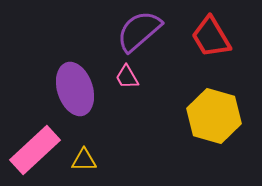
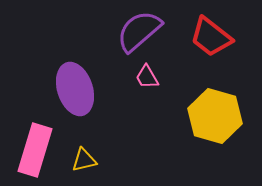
red trapezoid: rotated 21 degrees counterclockwise
pink trapezoid: moved 20 px right
yellow hexagon: moved 1 px right
pink rectangle: rotated 30 degrees counterclockwise
yellow triangle: rotated 12 degrees counterclockwise
